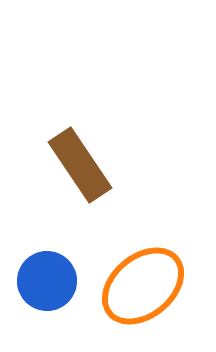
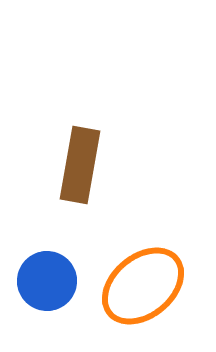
brown rectangle: rotated 44 degrees clockwise
